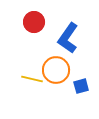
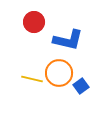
blue L-shape: moved 2 px down; rotated 112 degrees counterclockwise
orange circle: moved 3 px right, 3 px down
blue square: rotated 21 degrees counterclockwise
